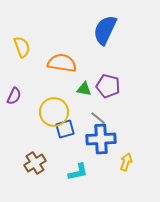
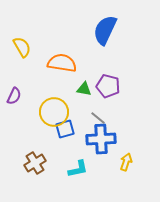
yellow semicircle: rotated 10 degrees counterclockwise
cyan L-shape: moved 3 px up
